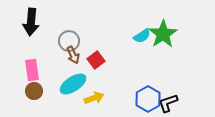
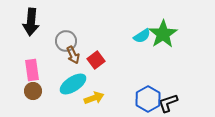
gray circle: moved 3 px left
brown circle: moved 1 px left
